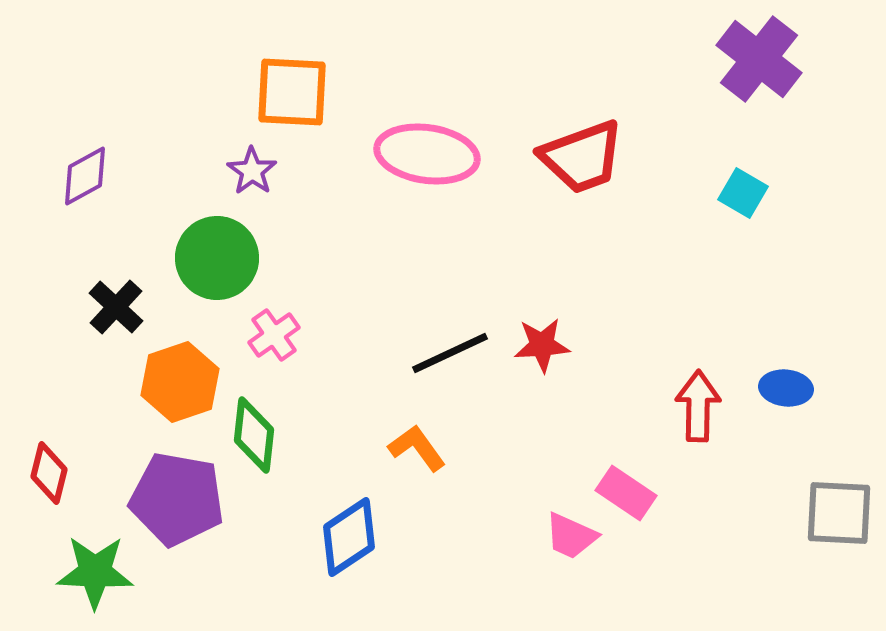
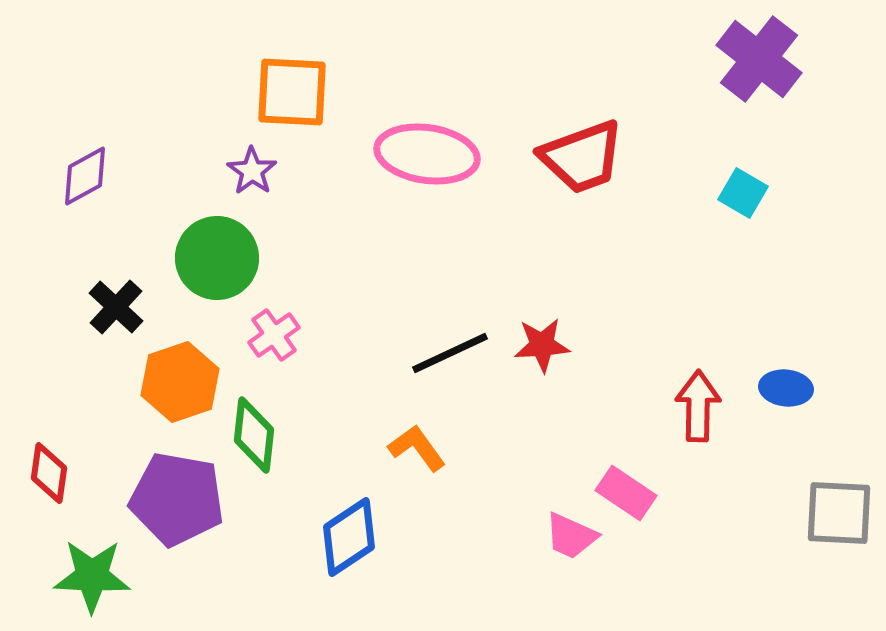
red diamond: rotated 6 degrees counterclockwise
green star: moved 3 px left, 4 px down
